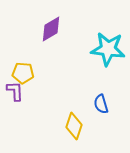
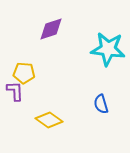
purple diamond: rotated 12 degrees clockwise
yellow pentagon: moved 1 px right
yellow diamond: moved 25 px left, 6 px up; rotated 72 degrees counterclockwise
